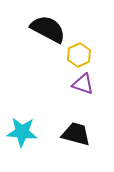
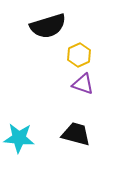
black semicircle: moved 3 px up; rotated 135 degrees clockwise
cyan star: moved 3 px left, 6 px down
